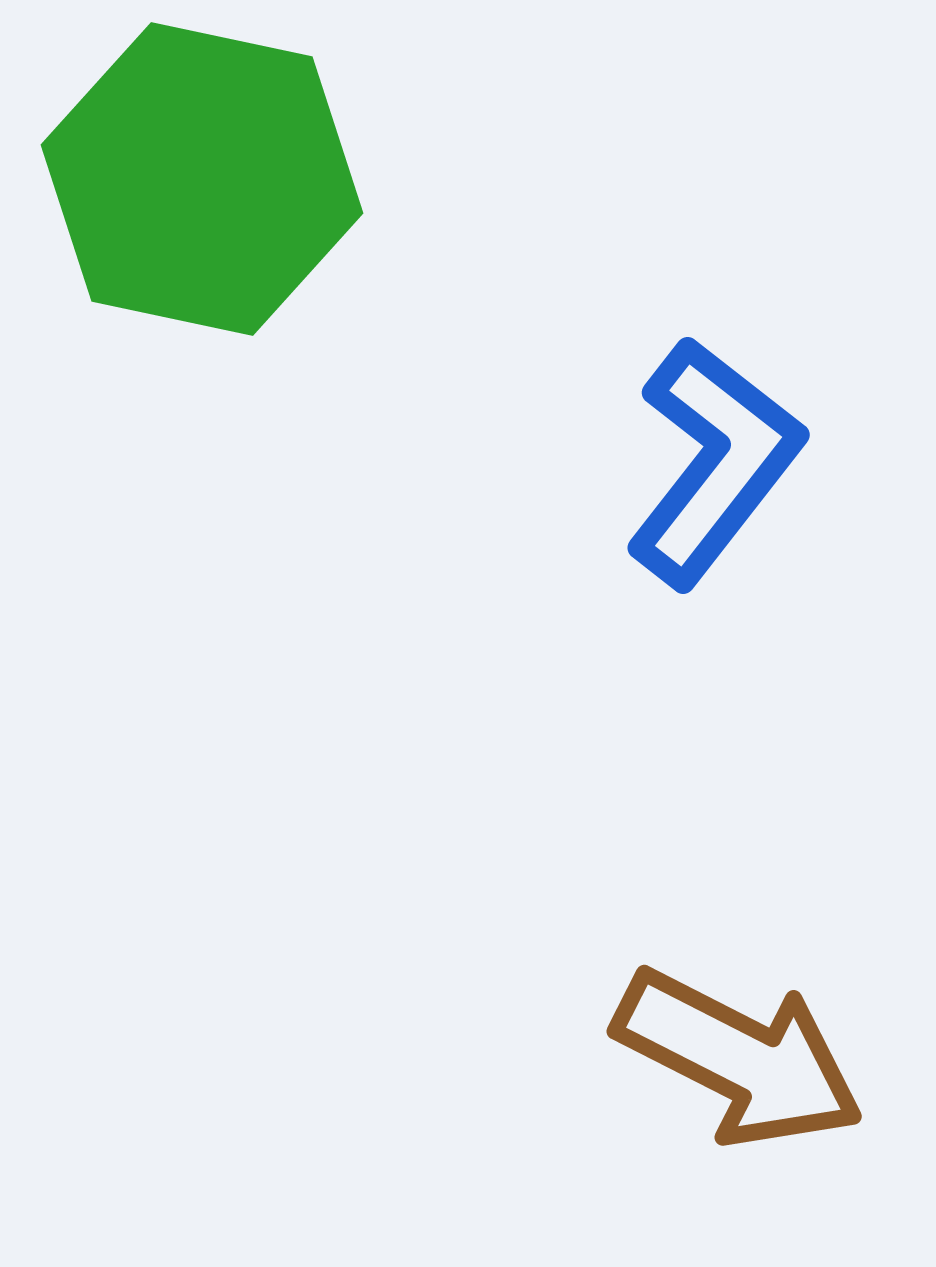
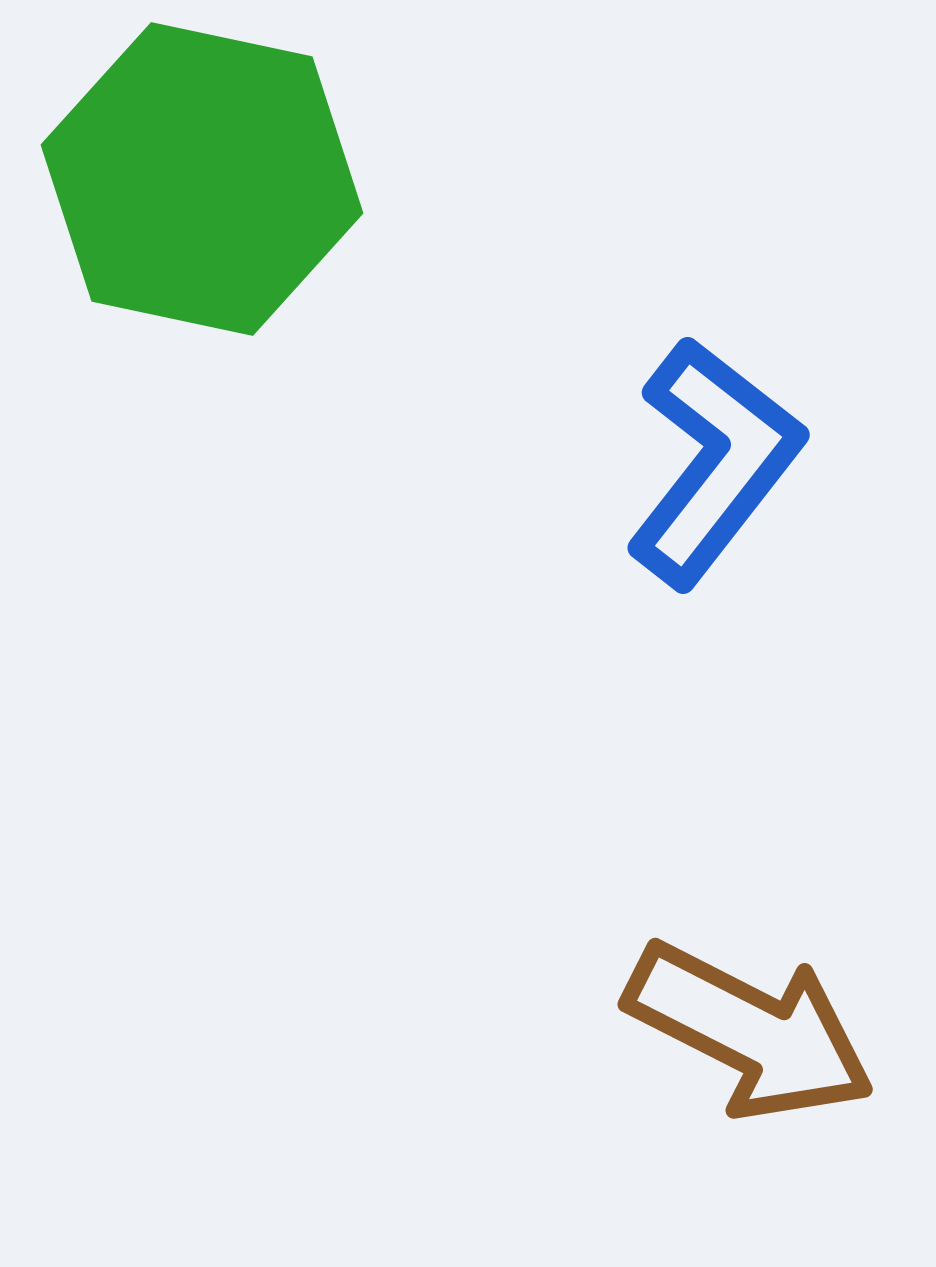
brown arrow: moved 11 px right, 27 px up
